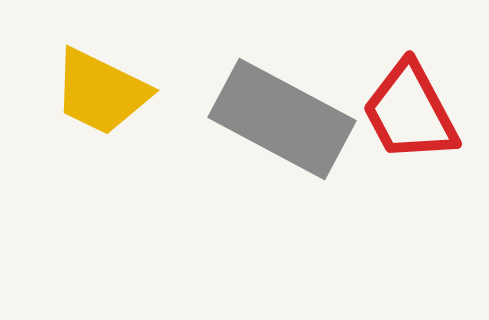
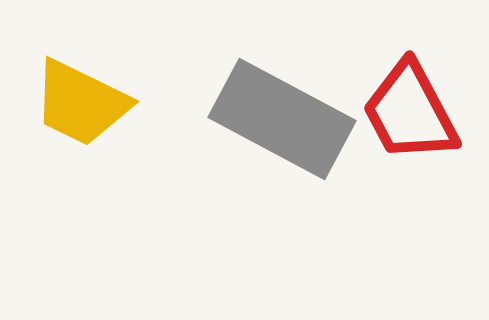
yellow trapezoid: moved 20 px left, 11 px down
